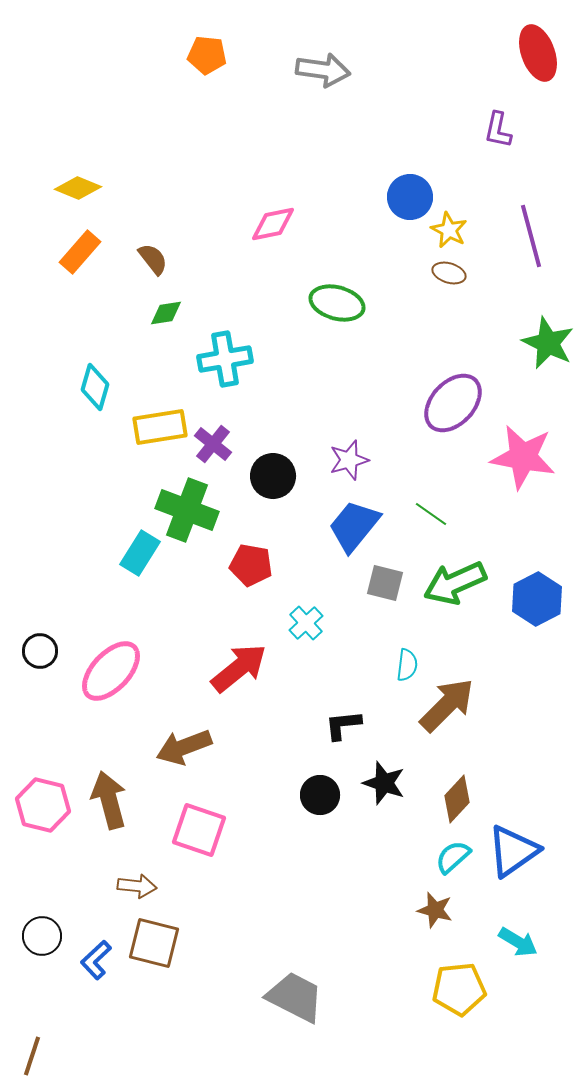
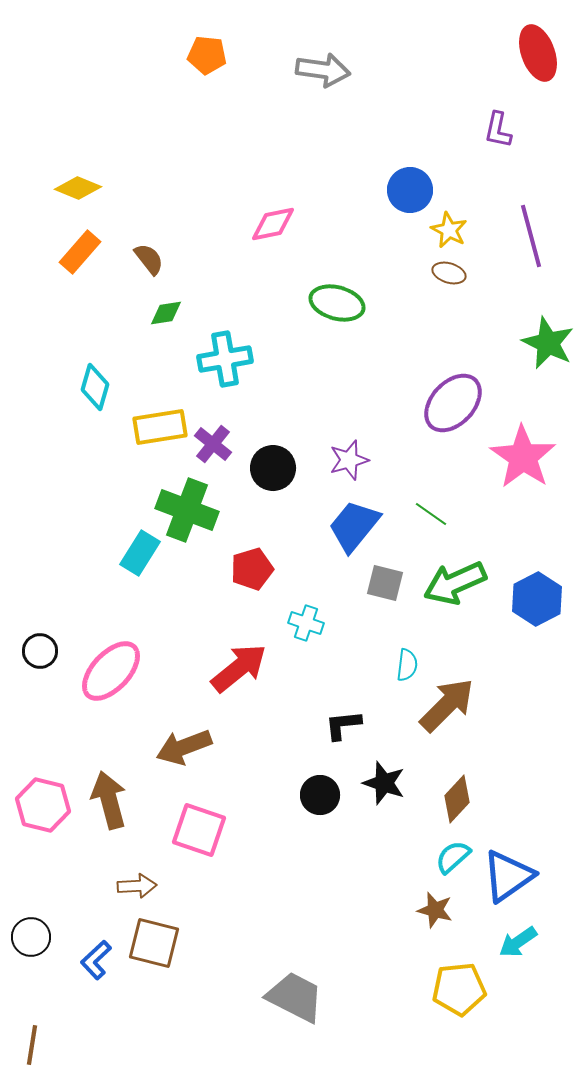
blue circle at (410, 197): moved 7 px up
brown semicircle at (153, 259): moved 4 px left
pink star at (523, 457): rotated 24 degrees clockwise
black circle at (273, 476): moved 8 px up
red pentagon at (251, 565): moved 1 px right, 4 px down; rotated 27 degrees counterclockwise
cyan cross at (306, 623): rotated 28 degrees counterclockwise
blue triangle at (513, 851): moved 5 px left, 25 px down
brown arrow at (137, 886): rotated 9 degrees counterclockwise
black circle at (42, 936): moved 11 px left, 1 px down
cyan arrow at (518, 942): rotated 114 degrees clockwise
brown line at (32, 1056): moved 11 px up; rotated 9 degrees counterclockwise
